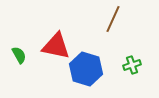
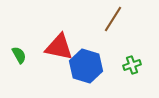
brown line: rotated 8 degrees clockwise
red triangle: moved 3 px right, 1 px down
blue hexagon: moved 3 px up
